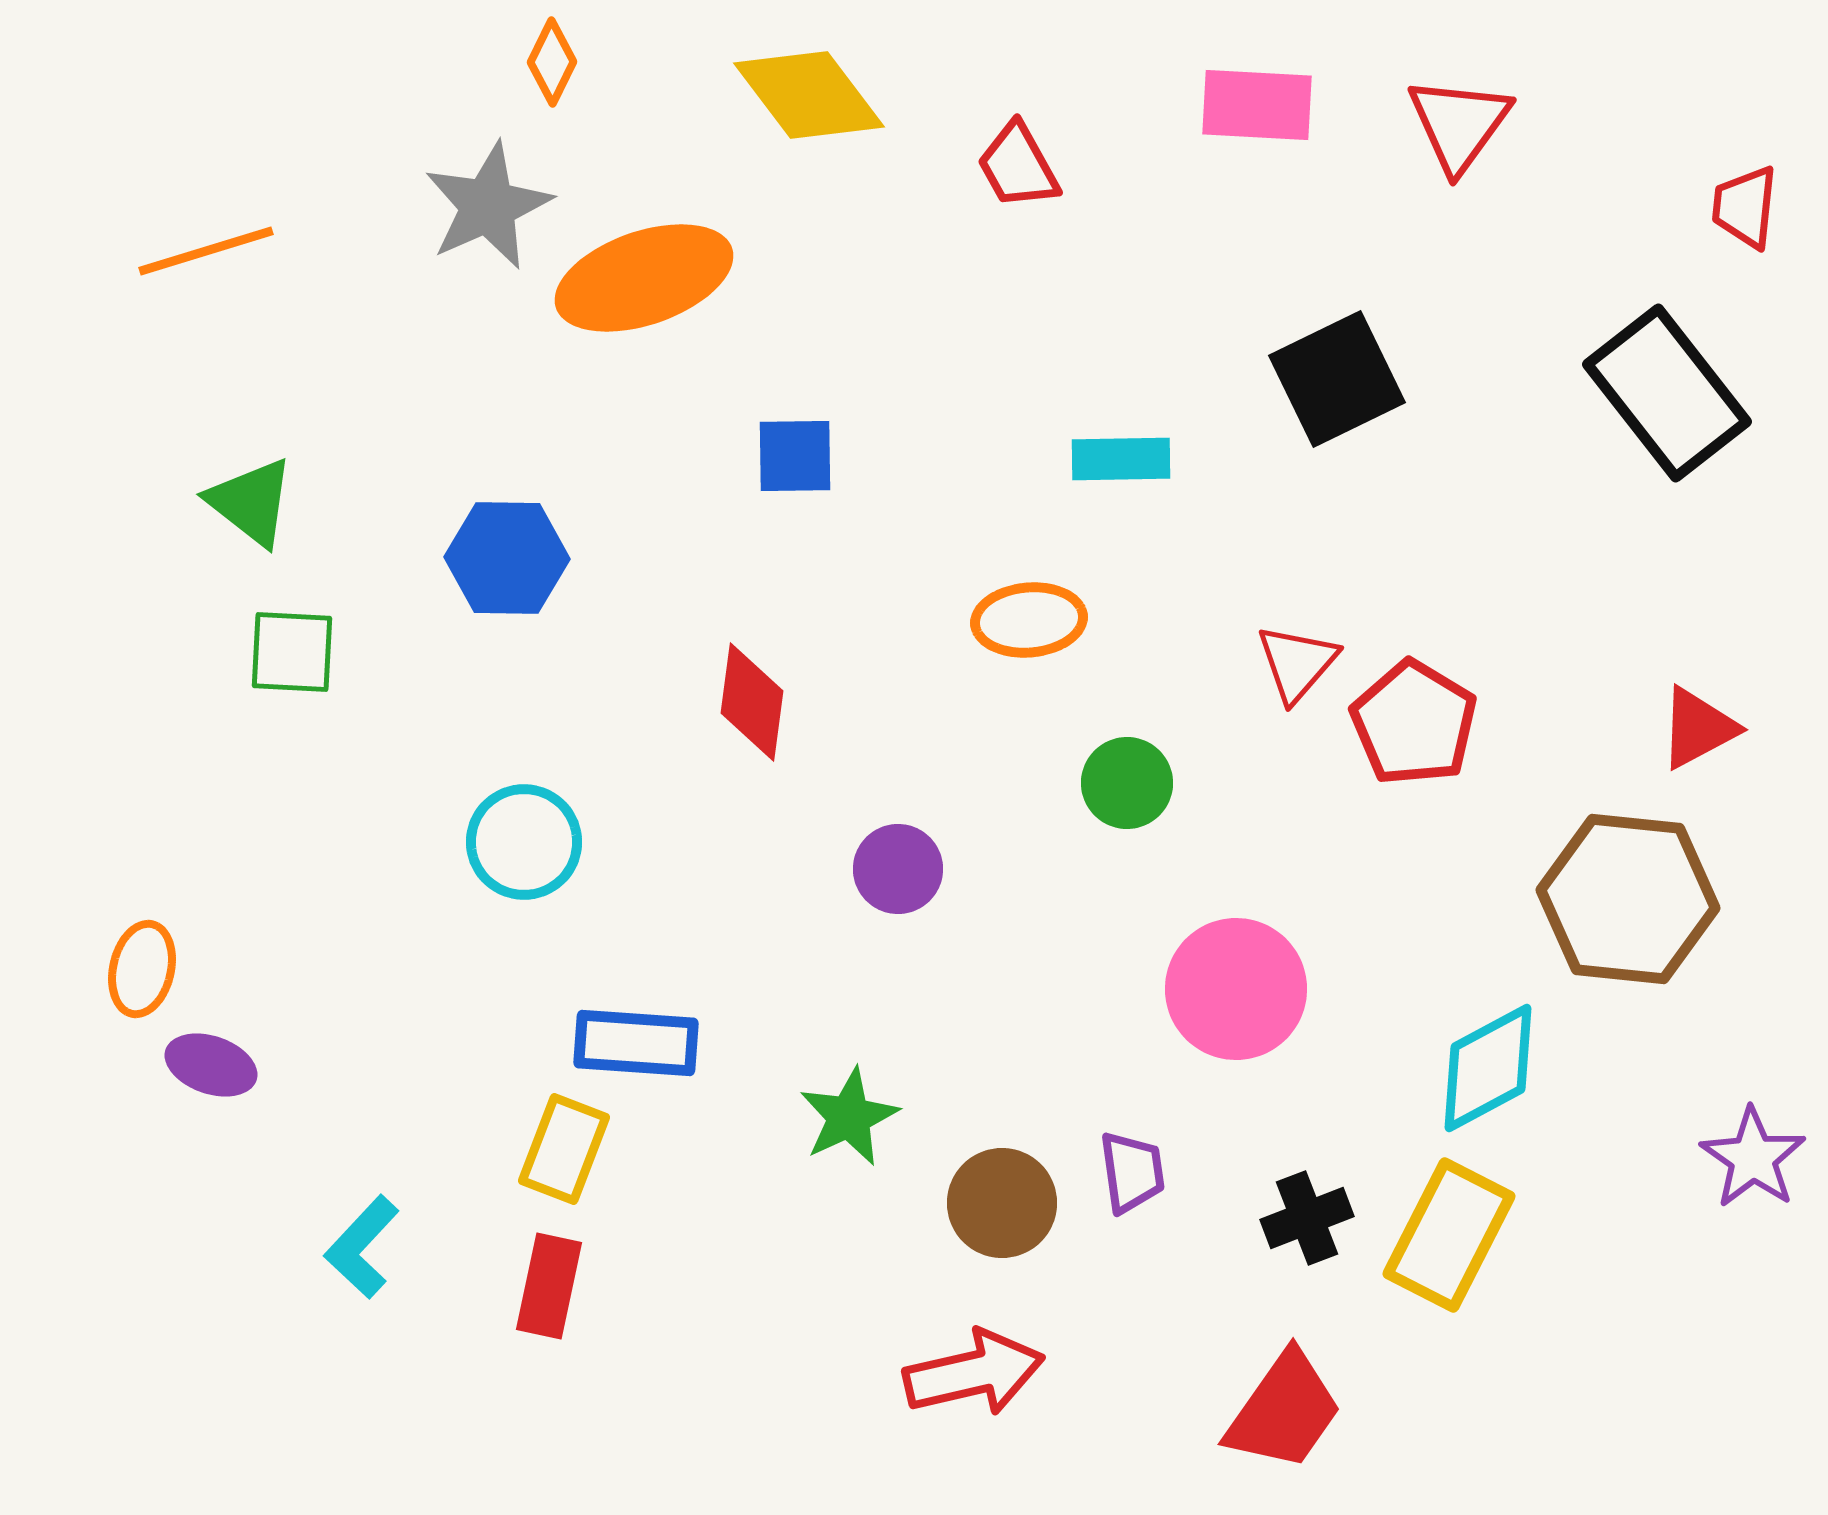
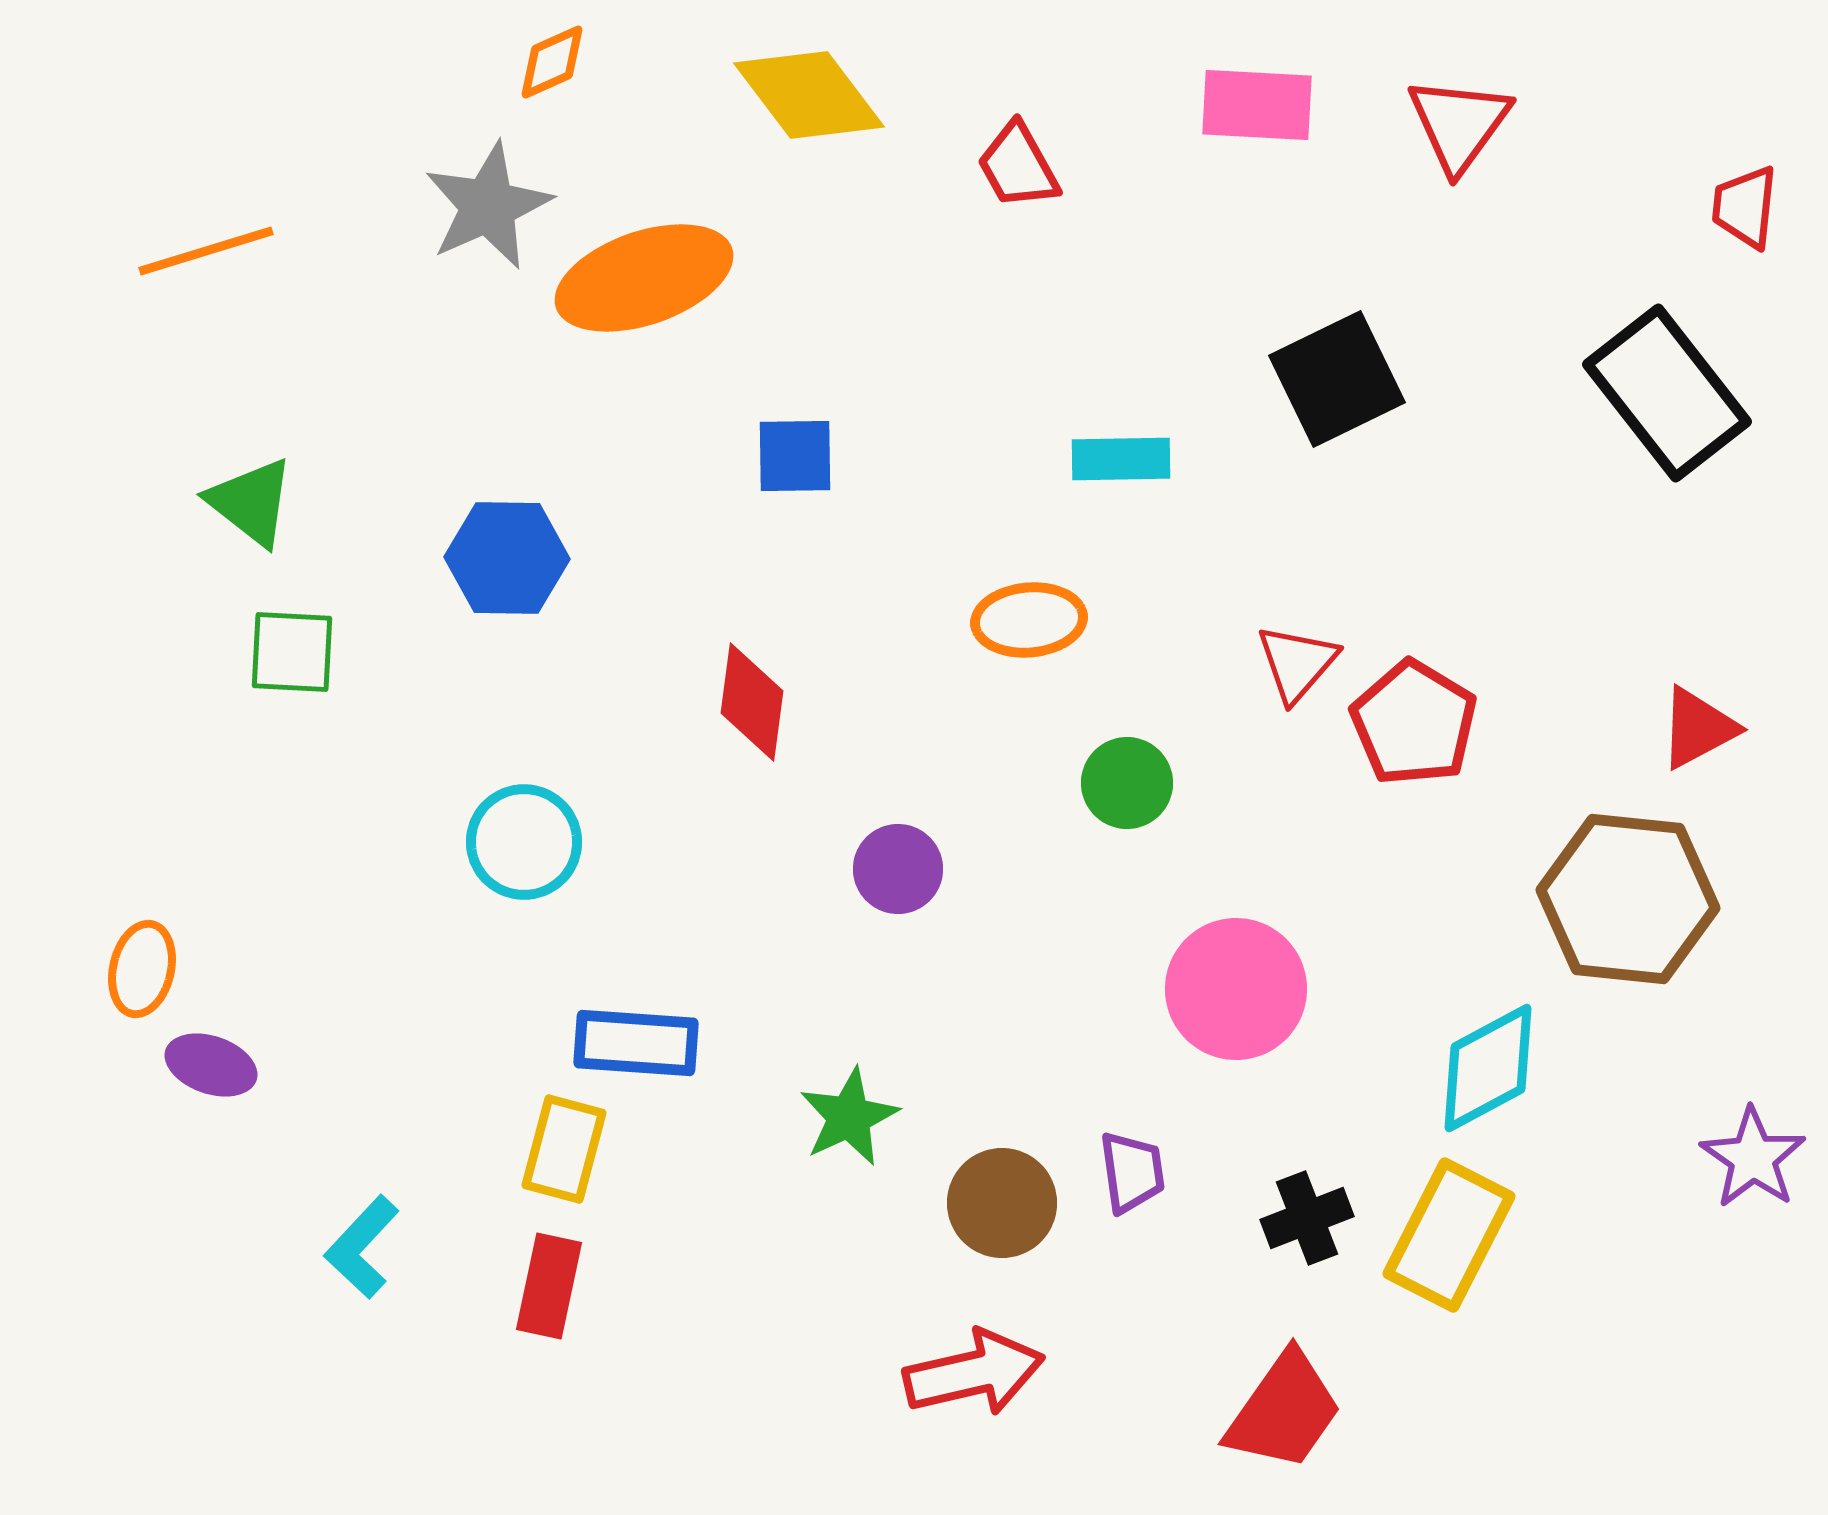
orange diamond at (552, 62): rotated 40 degrees clockwise
yellow rectangle at (564, 1149): rotated 6 degrees counterclockwise
